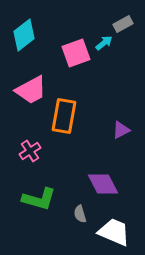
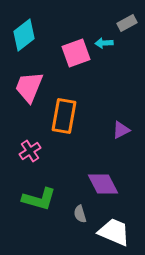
gray rectangle: moved 4 px right, 1 px up
cyan arrow: rotated 144 degrees counterclockwise
pink trapezoid: moved 2 px left, 3 px up; rotated 140 degrees clockwise
